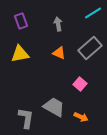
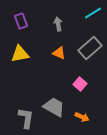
orange arrow: moved 1 px right
